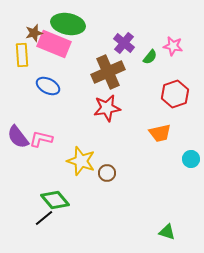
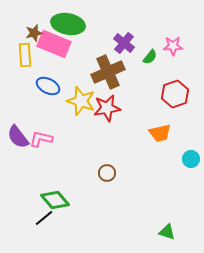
pink star: rotated 12 degrees counterclockwise
yellow rectangle: moved 3 px right
yellow star: moved 60 px up
